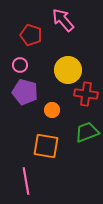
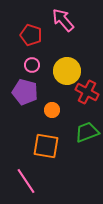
pink circle: moved 12 px right
yellow circle: moved 1 px left, 1 px down
red cross: moved 1 px right, 2 px up; rotated 20 degrees clockwise
pink line: rotated 24 degrees counterclockwise
